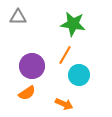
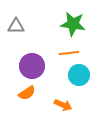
gray triangle: moved 2 px left, 9 px down
orange line: moved 4 px right, 2 px up; rotated 54 degrees clockwise
orange arrow: moved 1 px left, 1 px down
